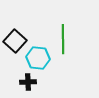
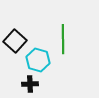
cyan hexagon: moved 2 px down; rotated 10 degrees clockwise
black cross: moved 2 px right, 2 px down
